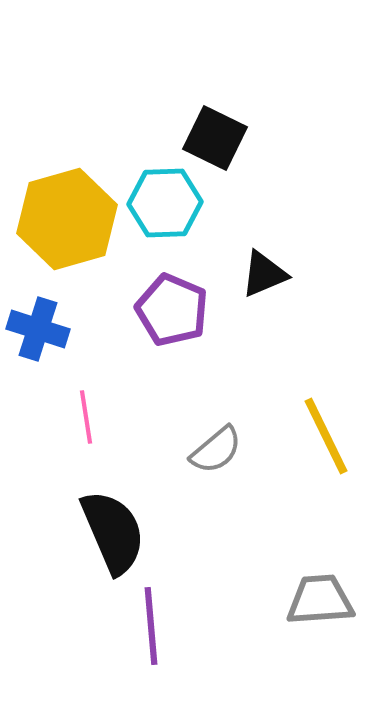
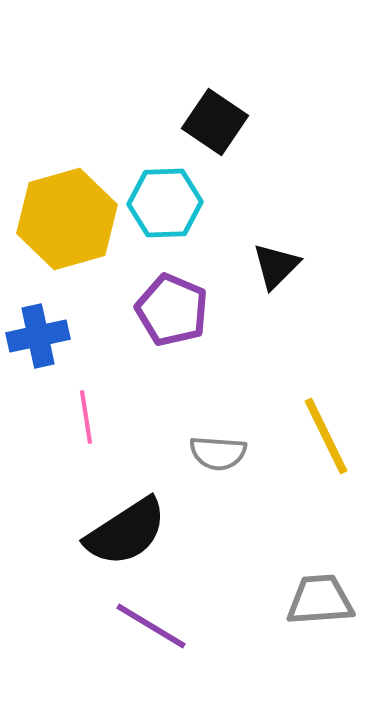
black square: moved 16 px up; rotated 8 degrees clockwise
black triangle: moved 12 px right, 8 px up; rotated 22 degrees counterclockwise
blue cross: moved 7 px down; rotated 30 degrees counterclockwise
gray semicircle: moved 2 px right, 3 px down; rotated 44 degrees clockwise
black semicircle: moved 13 px right; rotated 80 degrees clockwise
purple line: rotated 54 degrees counterclockwise
